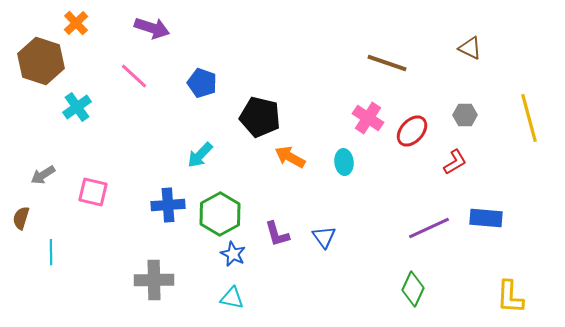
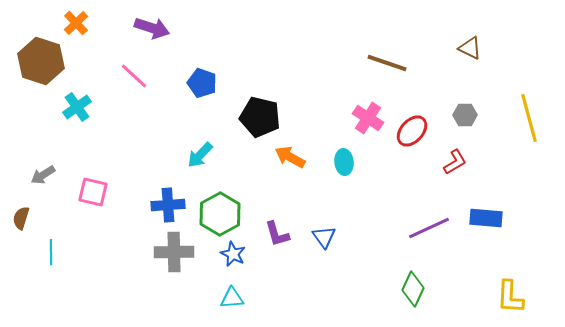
gray cross: moved 20 px right, 28 px up
cyan triangle: rotated 15 degrees counterclockwise
